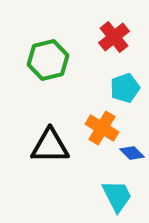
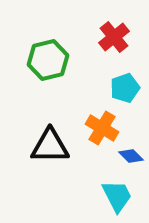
blue diamond: moved 1 px left, 3 px down
